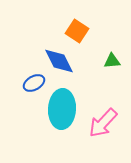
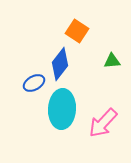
blue diamond: moved 1 px right, 3 px down; rotated 64 degrees clockwise
